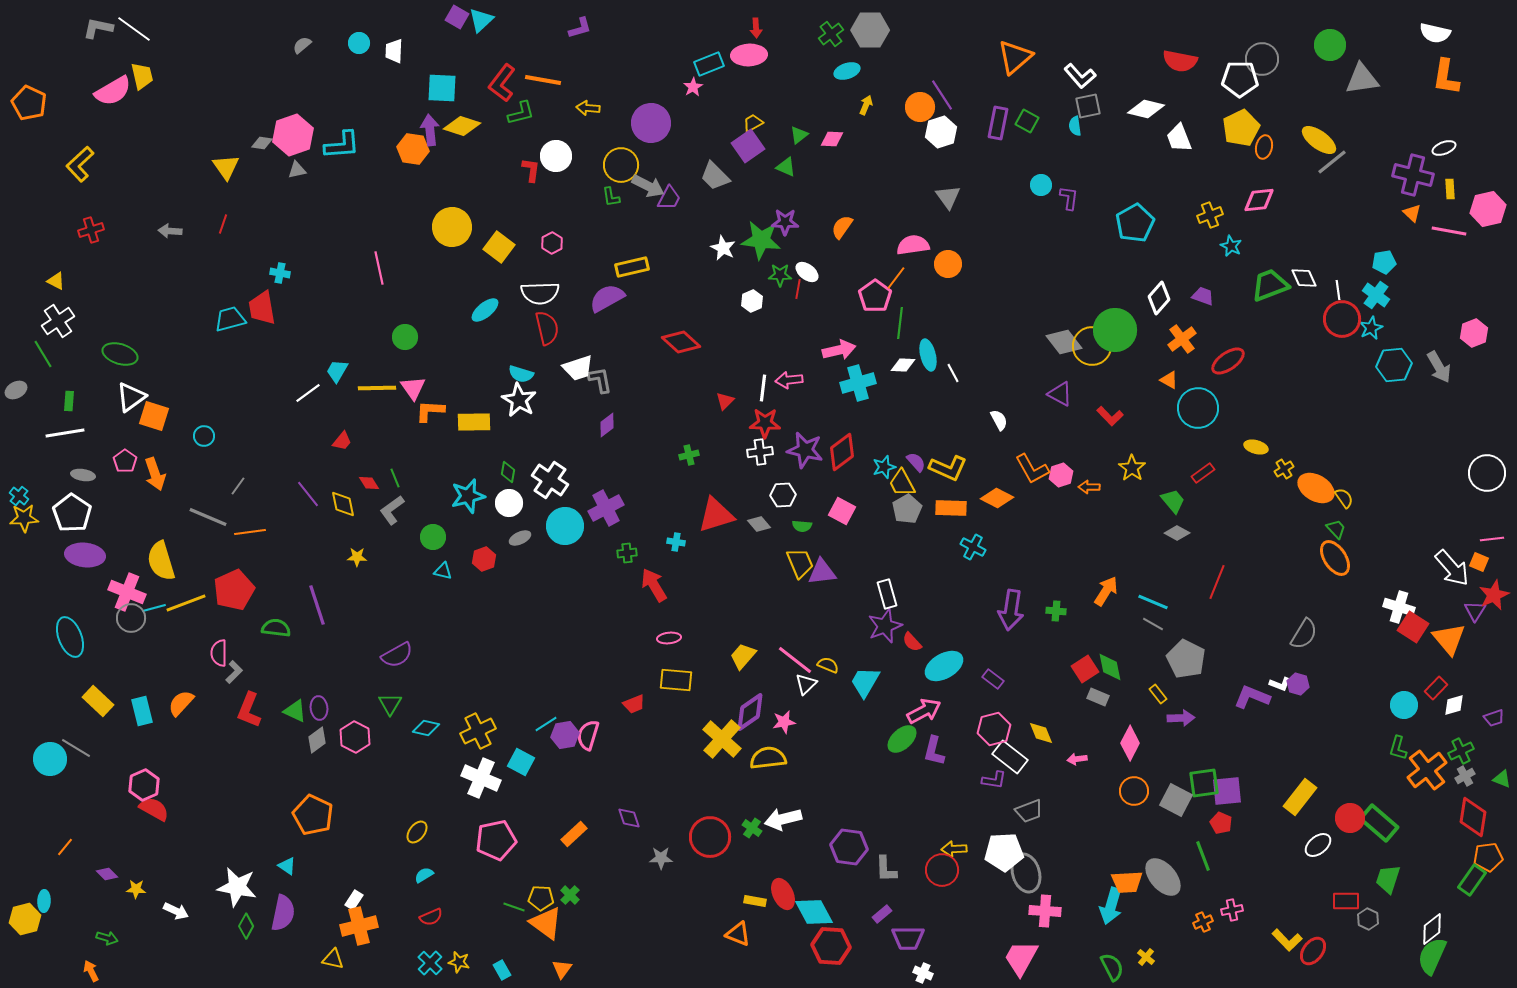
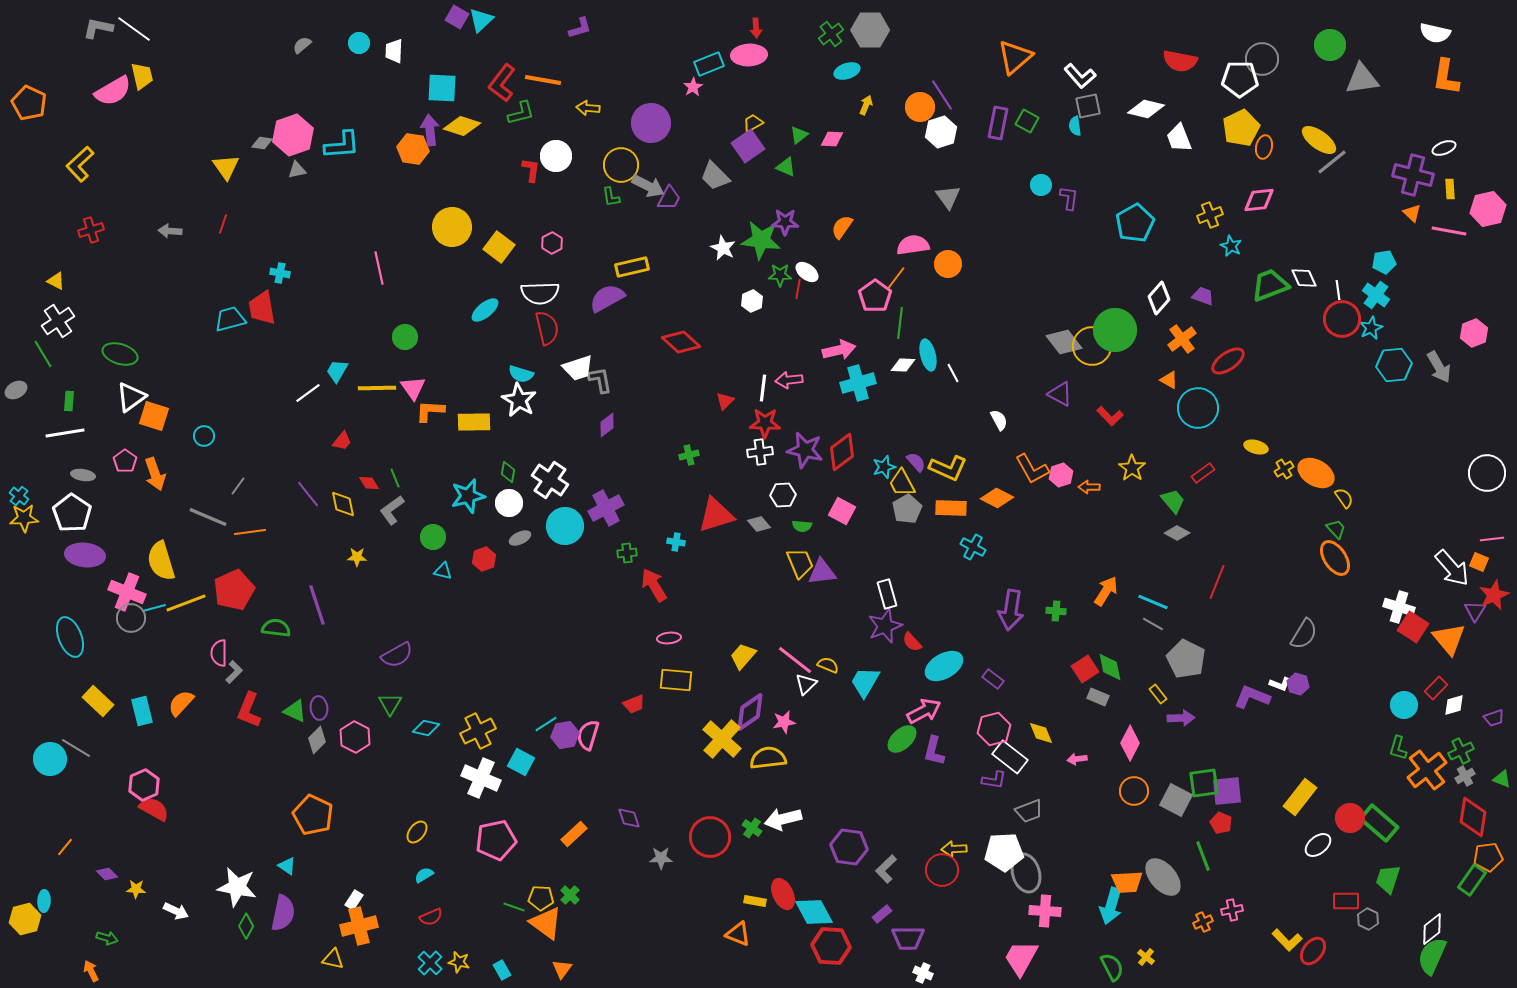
orange ellipse at (1316, 488): moved 15 px up
gray diamond at (317, 740): rotated 8 degrees counterclockwise
gray L-shape at (886, 869): rotated 48 degrees clockwise
